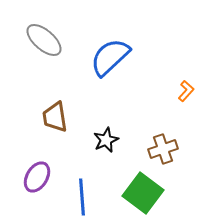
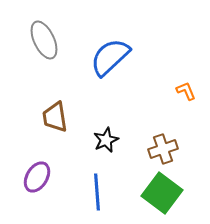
gray ellipse: rotated 24 degrees clockwise
orange L-shape: rotated 65 degrees counterclockwise
green square: moved 19 px right
blue line: moved 15 px right, 5 px up
